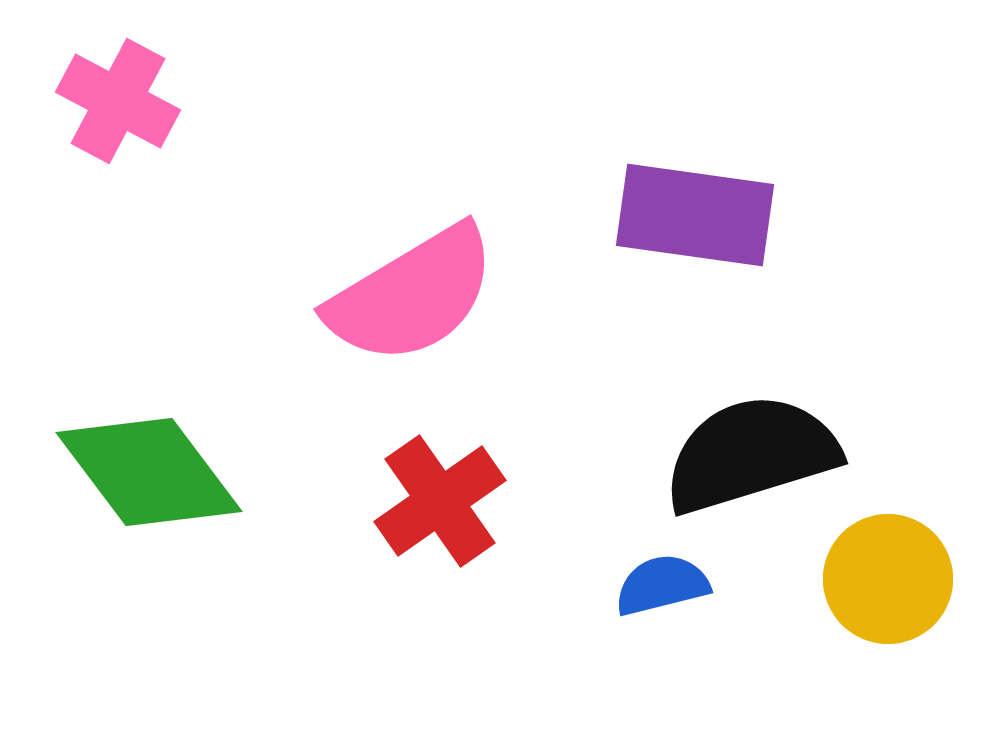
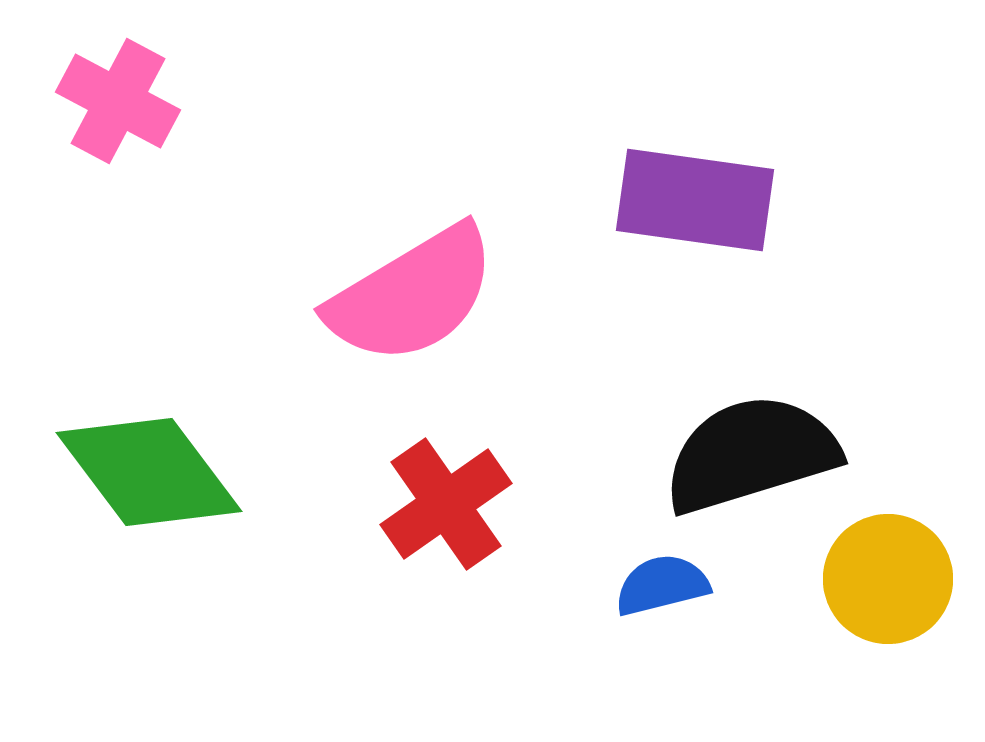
purple rectangle: moved 15 px up
red cross: moved 6 px right, 3 px down
